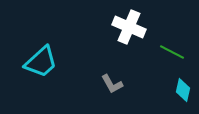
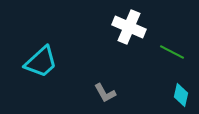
gray L-shape: moved 7 px left, 9 px down
cyan diamond: moved 2 px left, 5 px down
